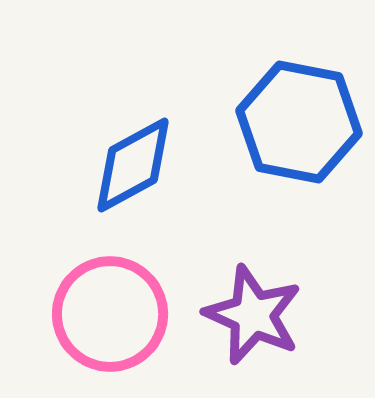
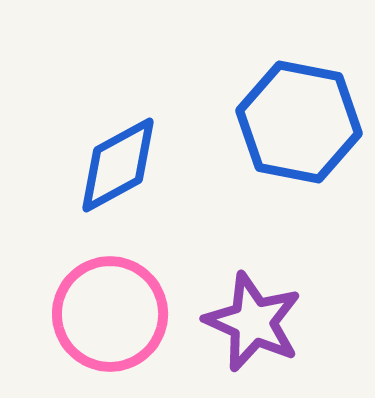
blue diamond: moved 15 px left
purple star: moved 7 px down
